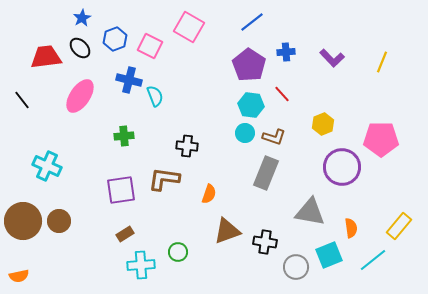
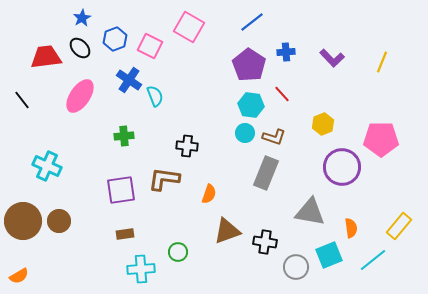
blue cross at (129, 80): rotated 20 degrees clockwise
brown rectangle at (125, 234): rotated 24 degrees clockwise
cyan cross at (141, 265): moved 4 px down
orange semicircle at (19, 276): rotated 18 degrees counterclockwise
